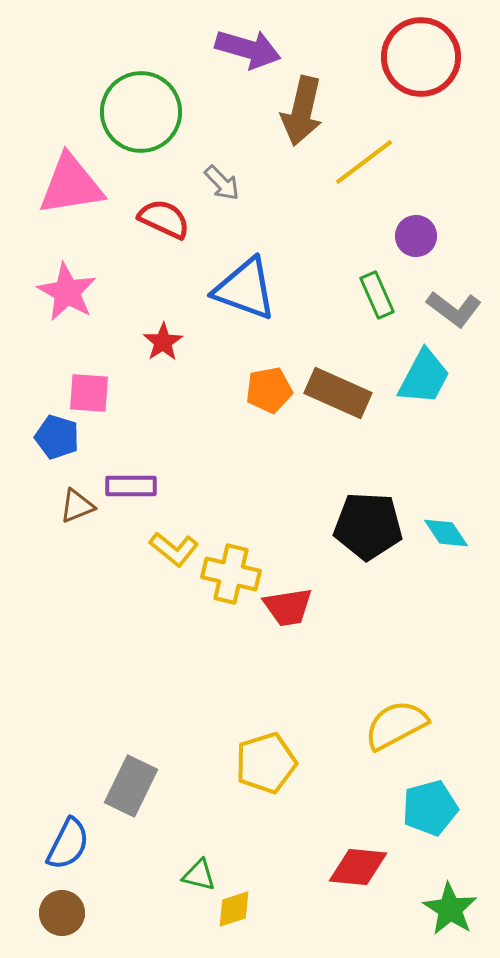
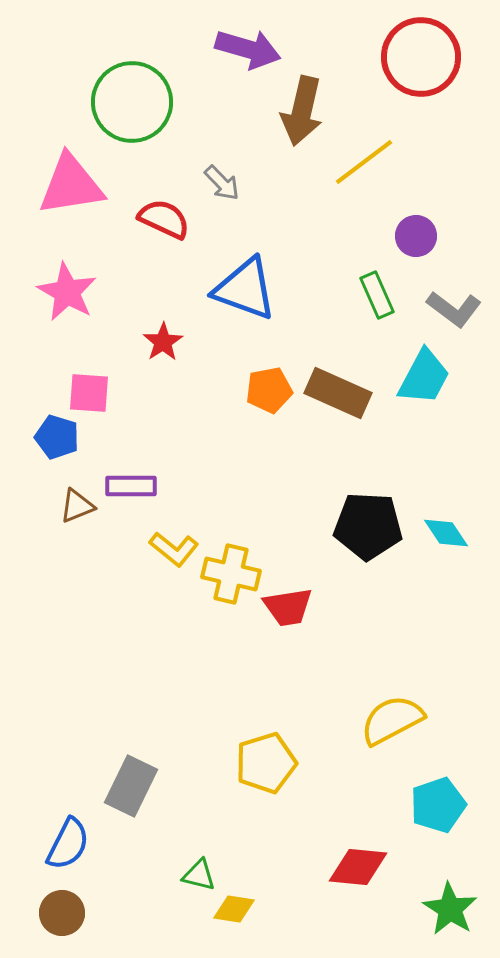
green circle: moved 9 px left, 10 px up
yellow semicircle: moved 4 px left, 5 px up
cyan pentagon: moved 8 px right, 3 px up; rotated 4 degrees counterclockwise
yellow diamond: rotated 27 degrees clockwise
